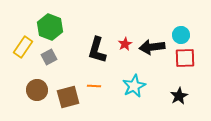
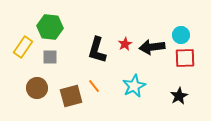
green hexagon: rotated 15 degrees counterclockwise
gray square: moved 1 px right; rotated 28 degrees clockwise
orange line: rotated 48 degrees clockwise
brown circle: moved 2 px up
brown square: moved 3 px right, 1 px up
